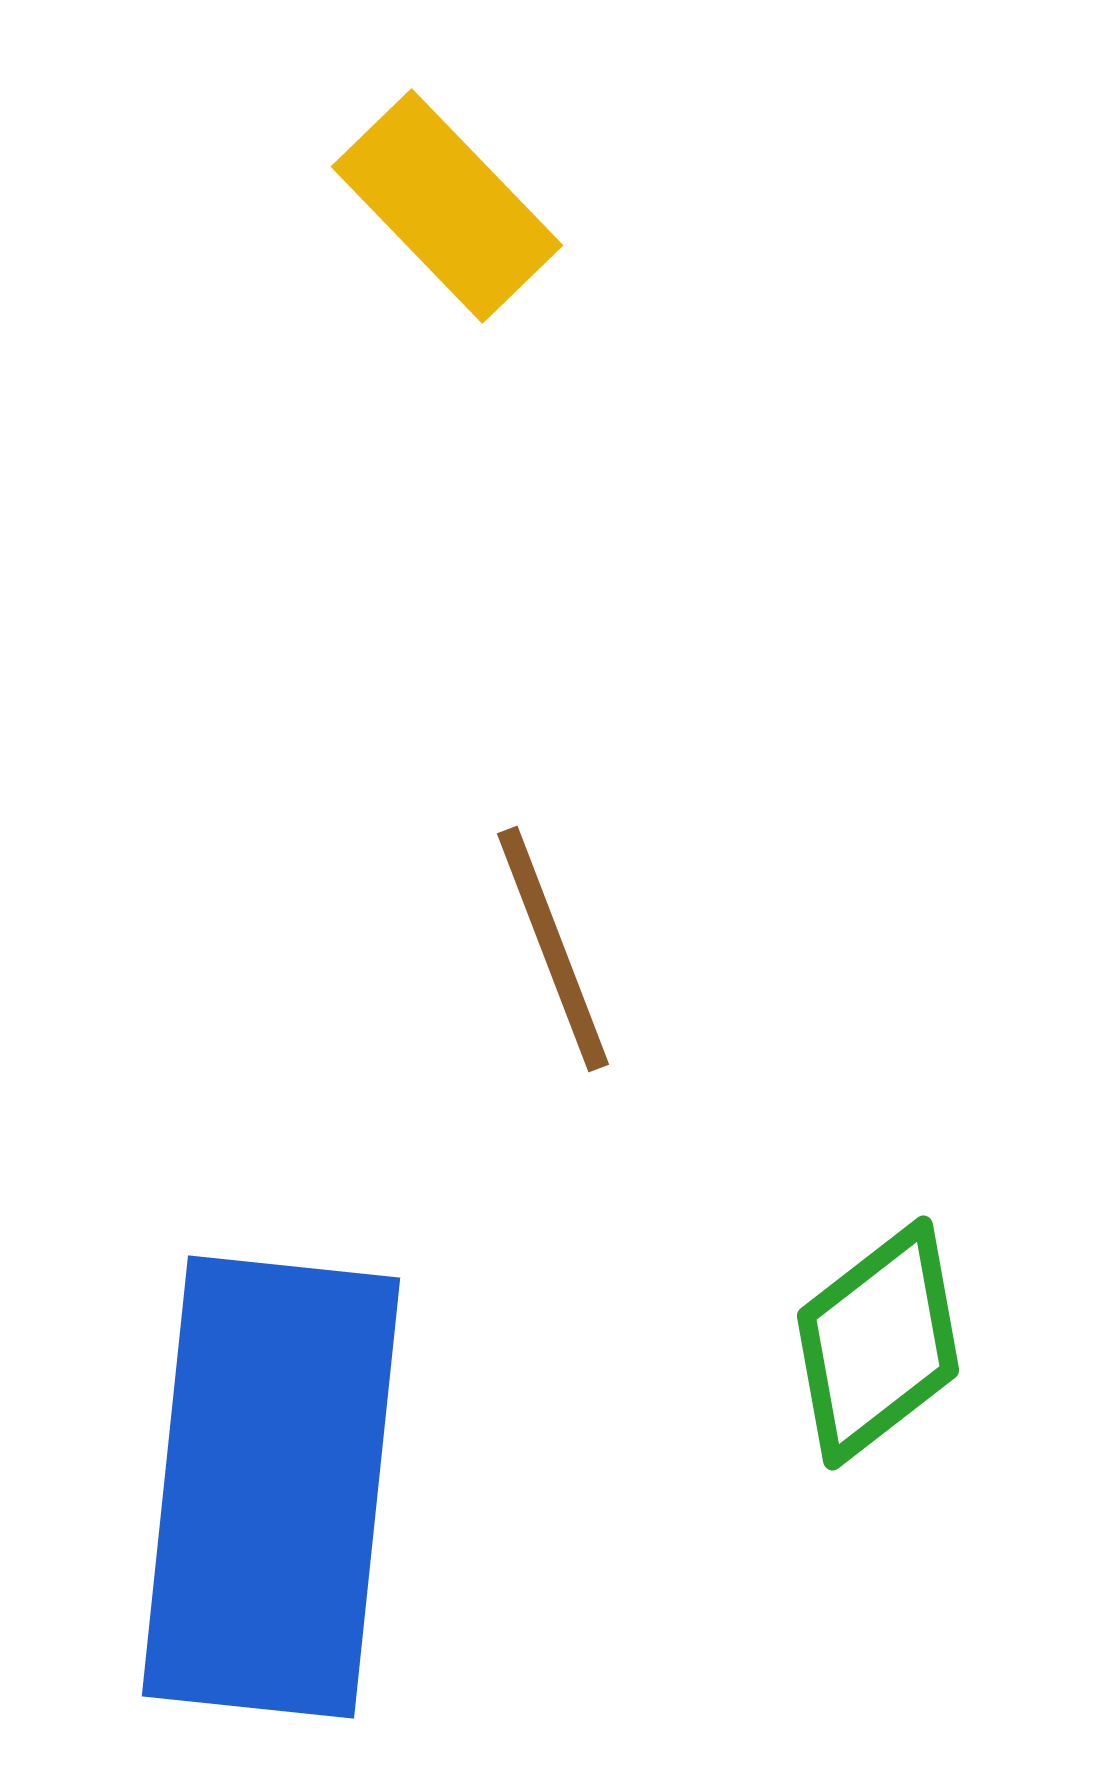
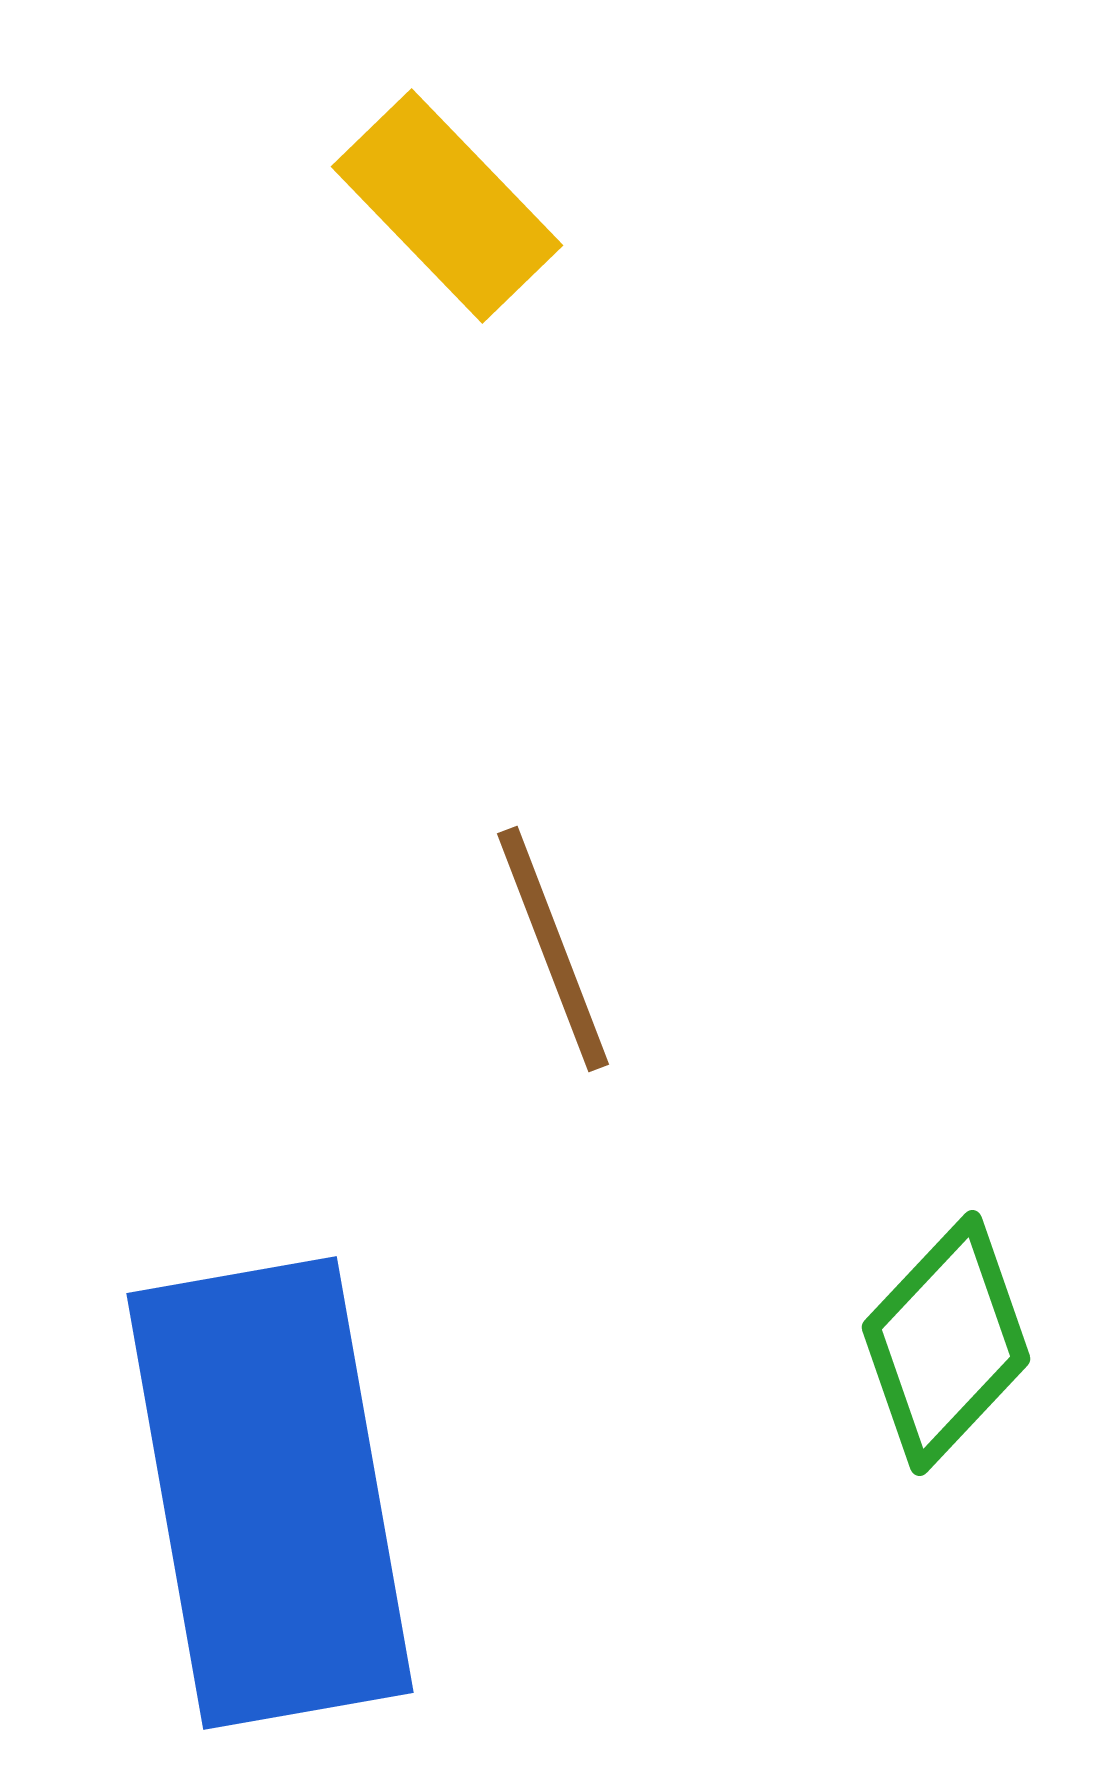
green diamond: moved 68 px right; rotated 9 degrees counterclockwise
blue rectangle: moved 1 px left, 6 px down; rotated 16 degrees counterclockwise
